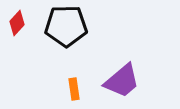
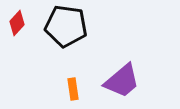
black pentagon: rotated 9 degrees clockwise
orange rectangle: moved 1 px left
